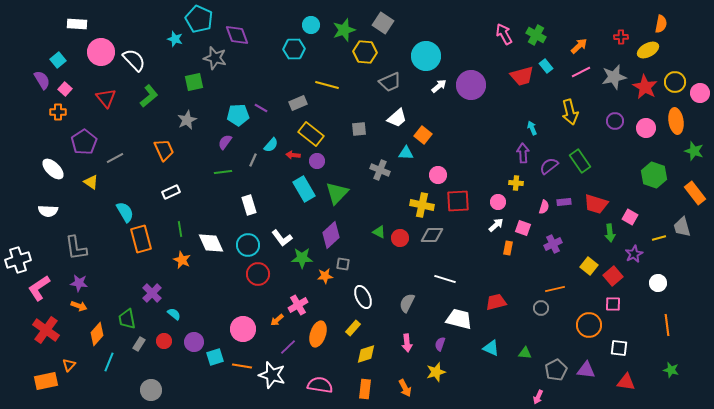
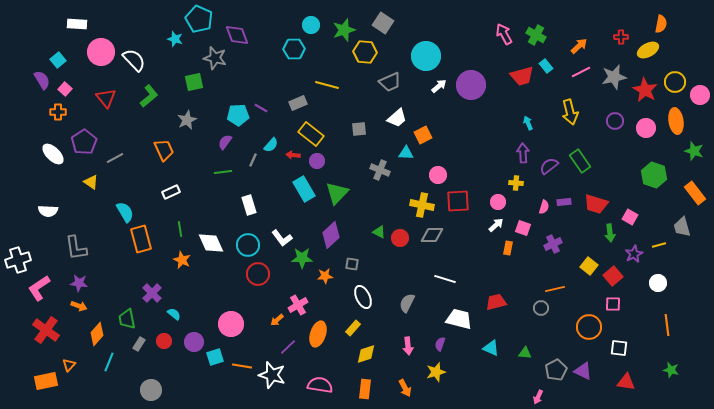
red star at (645, 87): moved 3 px down
pink circle at (700, 93): moved 2 px down
cyan arrow at (532, 128): moved 4 px left, 5 px up
orange square at (423, 135): rotated 24 degrees clockwise
white ellipse at (53, 169): moved 15 px up
yellow line at (659, 238): moved 7 px down
gray square at (343, 264): moved 9 px right
orange circle at (589, 325): moved 2 px down
pink circle at (243, 329): moved 12 px left, 5 px up
pink arrow at (407, 343): moved 1 px right, 3 px down
purple triangle at (586, 370): moved 3 px left, 1 px down; rotated 18 degrees clockwise
